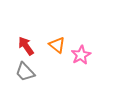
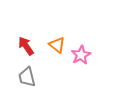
gray trapezoid: moved 2 px right, 5 px down; rotated 30 degrees clockwise
